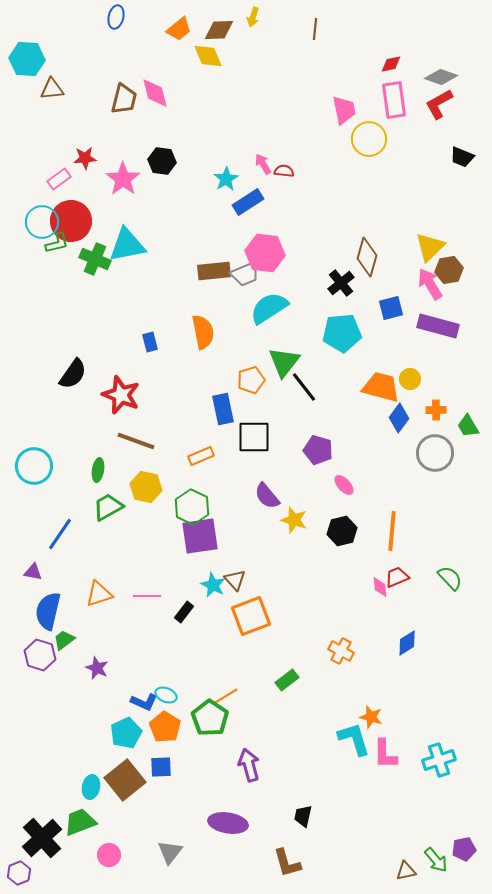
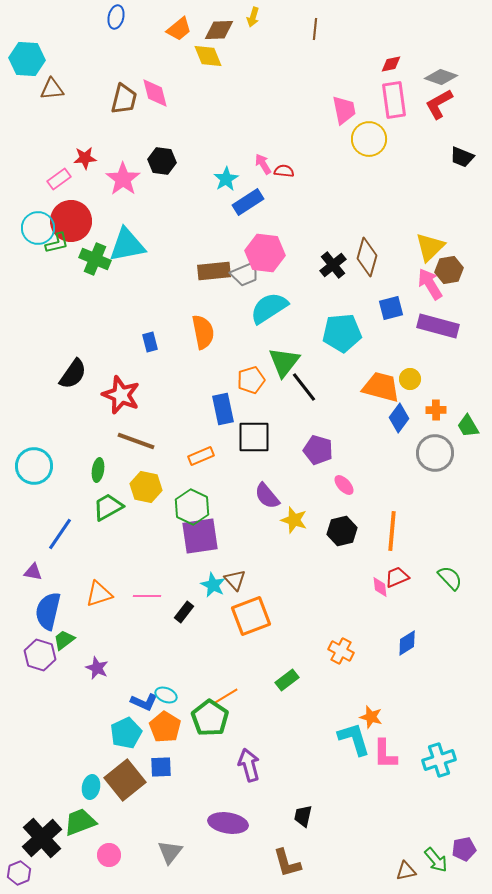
cyan circle at (42, 222): moved 4 px left, 6 px down
black cross at (341, 283): moved 8 px left, 18 px up
